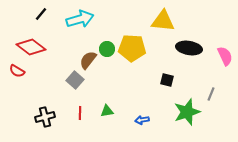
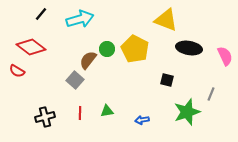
yellow triangle: moved 3 px right, 1 px up; rotated 15 degrees clockwise
yellow pentagon: moved 3 px right, 1 px down; rotated 24 degrees clockwise
